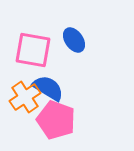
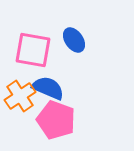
blue semicircle: rotated 8 degrees counterclockwise
orange cross: moved 5 px left, 1 px up
